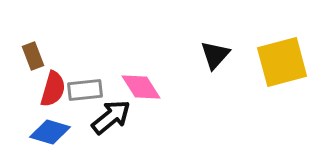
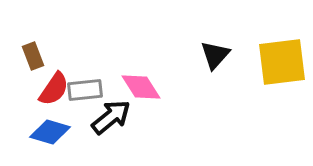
yellow square: rotated 8 degrees clockwise
red semicircle: moved 1 px right; rotated 18 degrees clockwise
